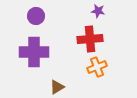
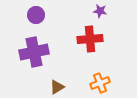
purple star: moved 2 px right
purple circle: moved 1 px up
purple cross: rotated 12 degrees counterclockwise
orange cross: moved 3 px right, 16 px down
